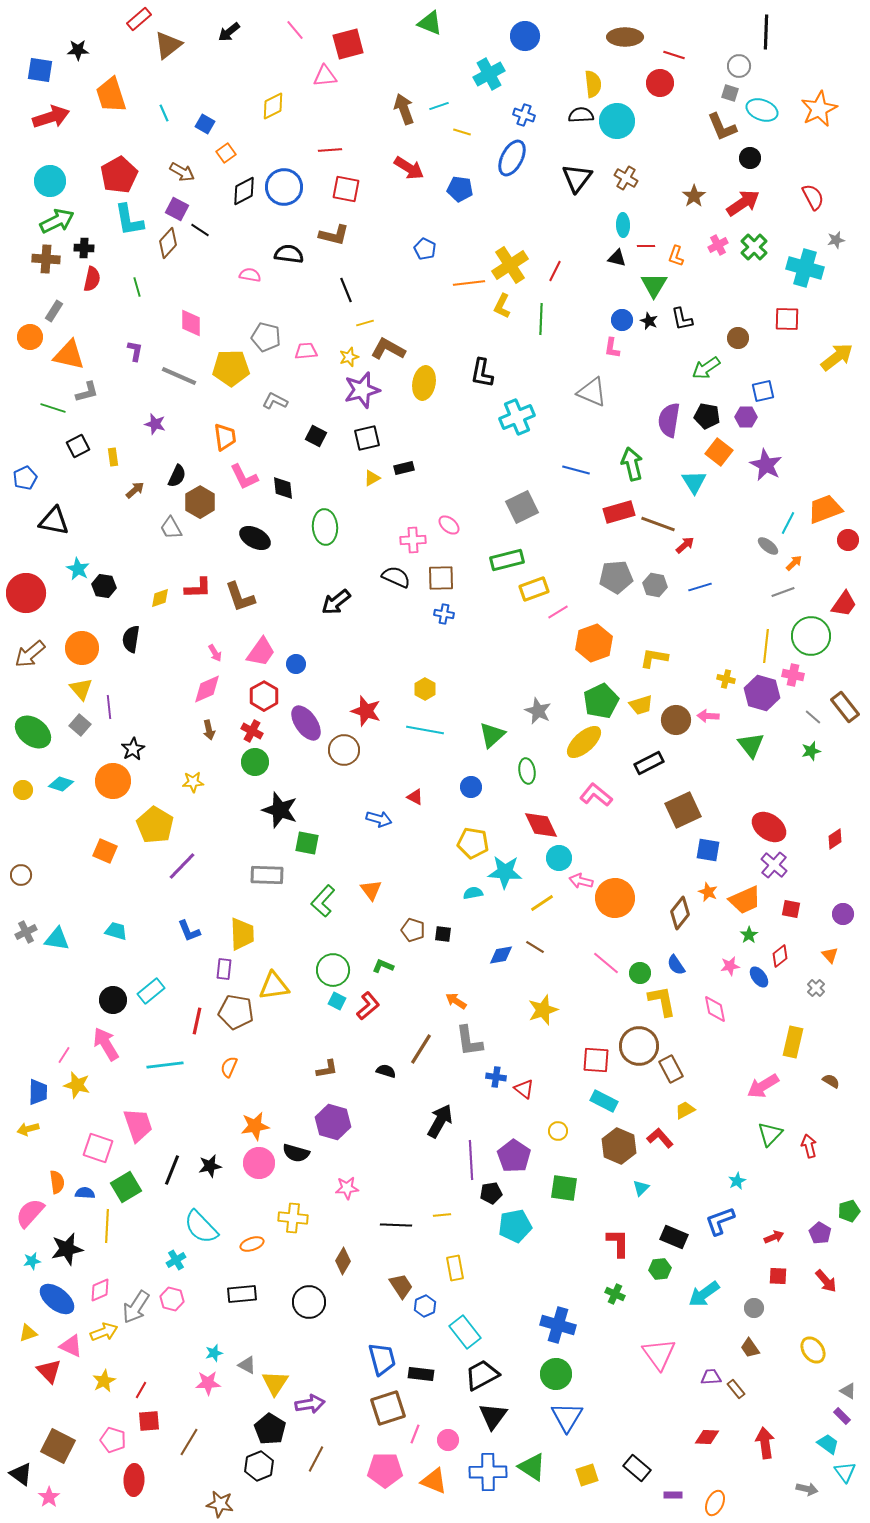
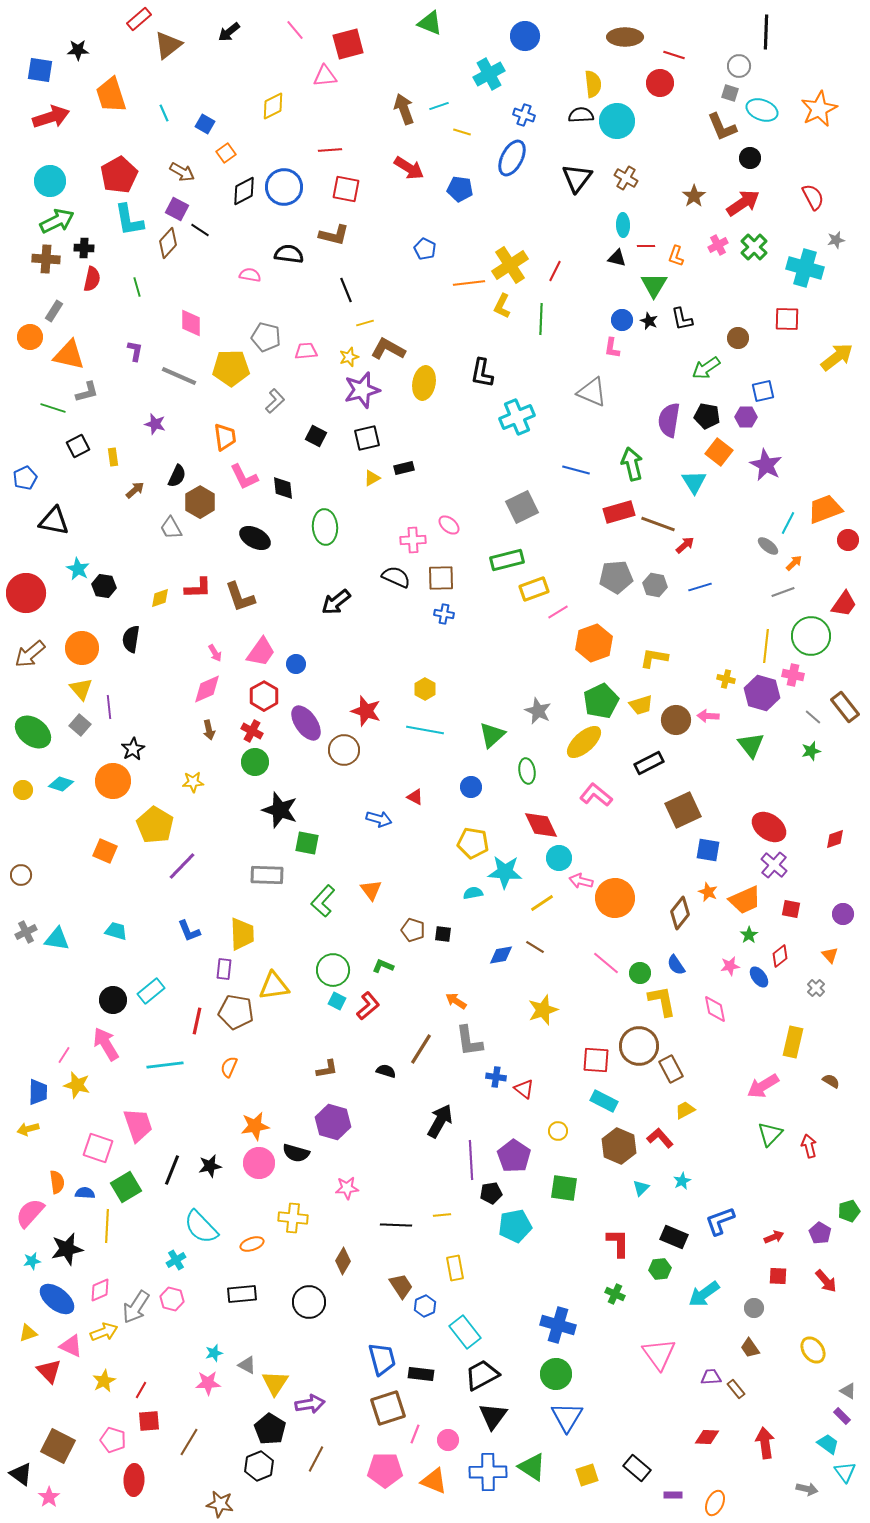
gray L-shape at (275, 401): rotated 110 degrees clockwise
red diamond at (835, 839): rotated 15 degrees clockwise
cyan star at (737, 1181): moved 55 px left
